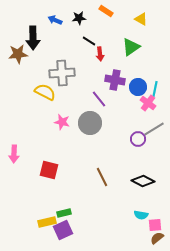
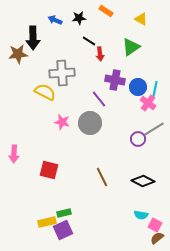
pink square: rotated 32 degrees clockwise
